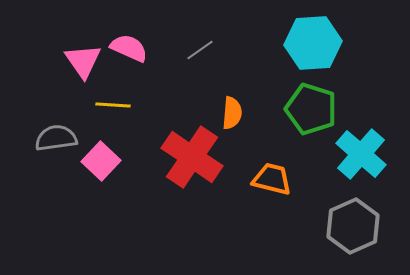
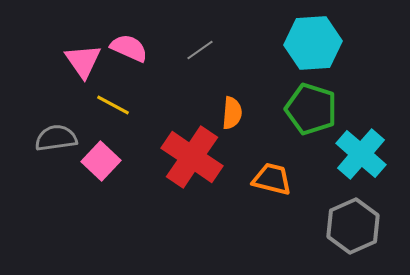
yellow line: rotated 24 degrees clockwise
